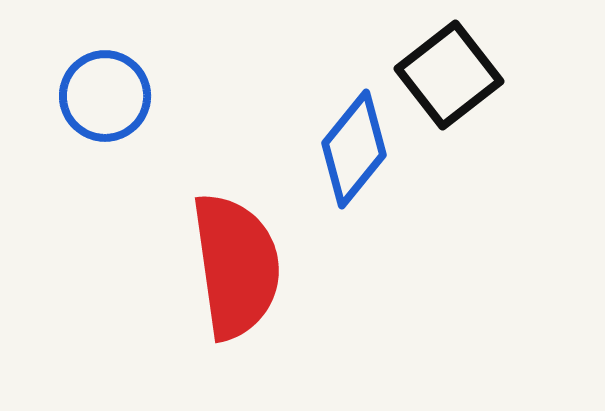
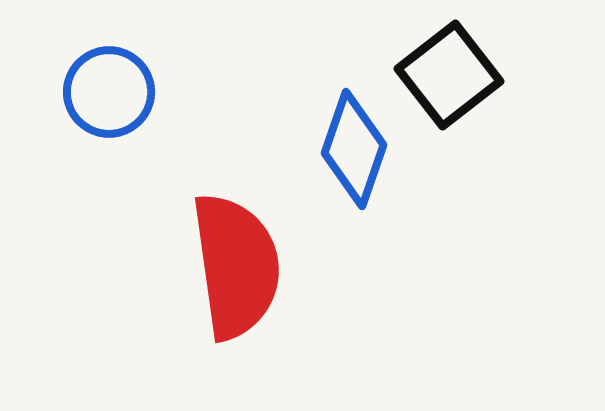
blue circle: moved 4 px right, 4 px up
blue diamond: rotated 20 degrees counterclockwise
